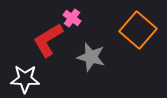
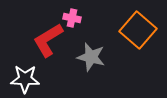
pink cross: rotated 24 degrees counterclockwise
